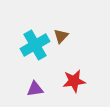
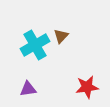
red star: moved 13 px right, 6 px down
purple triangle: moved 7 px left
